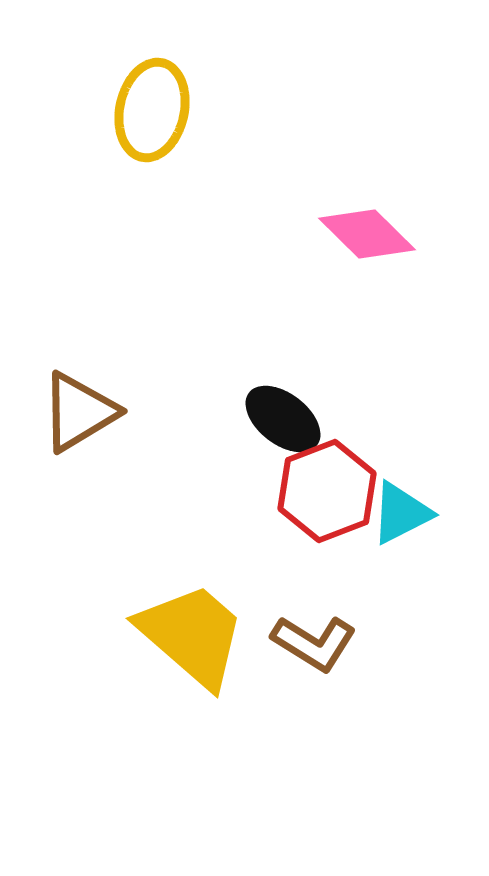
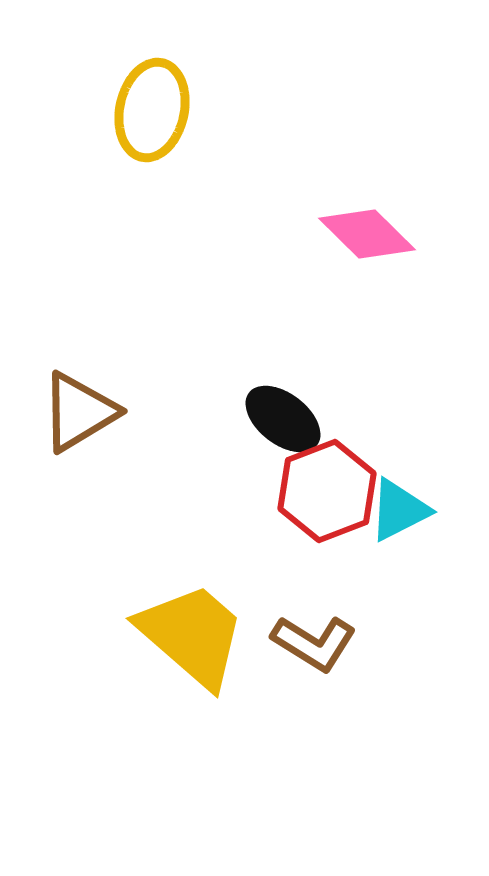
cyan triangle: moved 2 px left, 3 px up
